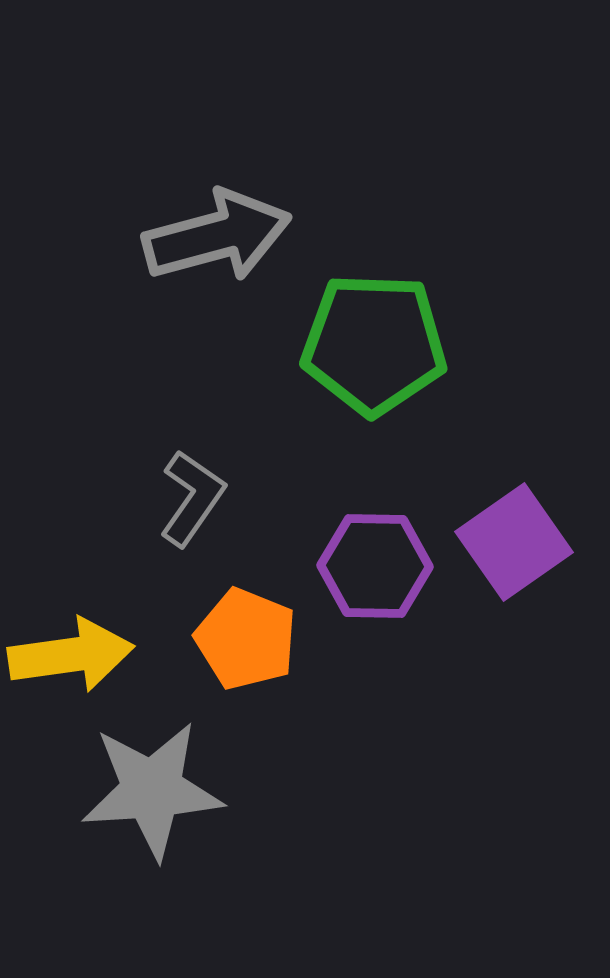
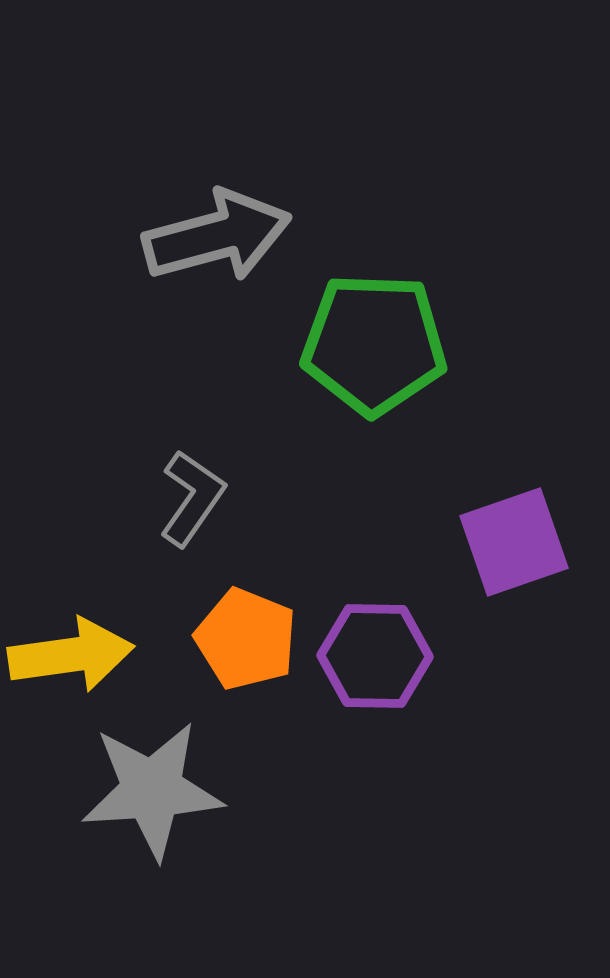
purple square: rotated 16 degrees clockwise
purple hexagon: moved 90 px down
